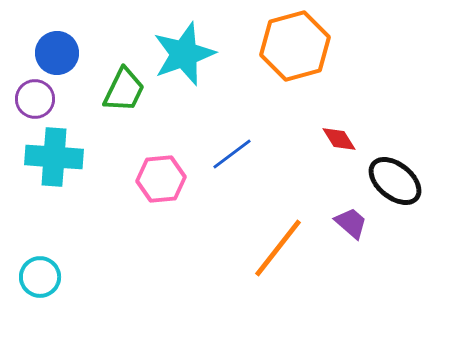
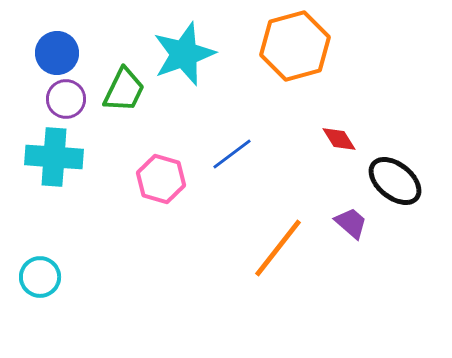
purple circle: moved 31 px right
pink hexagon: rotated 21 degrees clockwise
